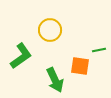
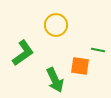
yellow circle: moved 6 px right, 5 px up
green line: moved 1 px left; rotated 24 degrees clockwise
green L-shape: moved 2 px right, 3 px up
